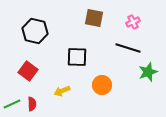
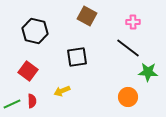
brown square: moved 7 px left, 2 px up; rotated 18 degrees clockwise
pink cross: rotated 24 degrees clockwise
black line: rotated 20 degrees clockwise
black square: rotated 10 degrees counterclockwise
green star: rotated 24 degrees clockwise
orange circle: moved 26 px right, 12 px down
red semicircle: moved 3 px up
